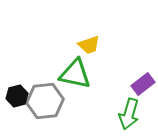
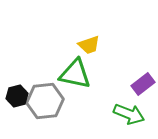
green arrow: rotated 84 degrees counterclockwise
